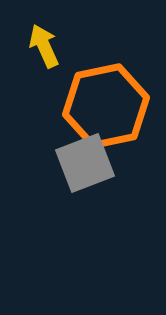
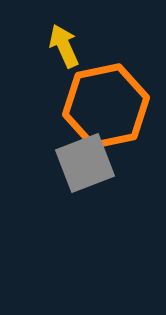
yellow arrow: moved 20 px right
